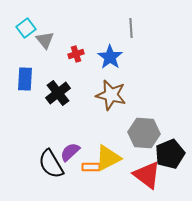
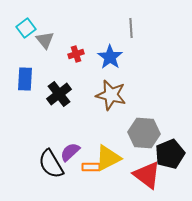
black cross: moved 1 px right, 1 px down
